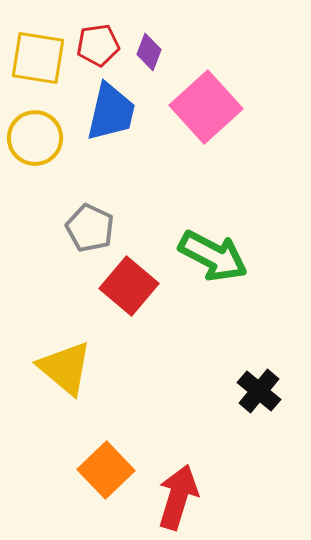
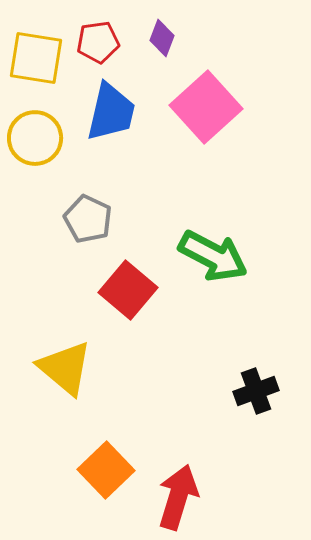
red pentagon: moved 3 px up
purple diamond: moved 13 px right, 14 px up
yellow square: moved 2 px left
gray pentagon: moved 2 px left, 9 px up
red square: moved 1 px left, 4 px down
black cross: moved 3 px left; rotated 30 degrees clockwise
